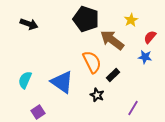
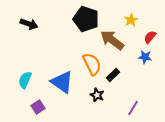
orange semicircle: moved 2 px down
purple square: moved 5 px up
